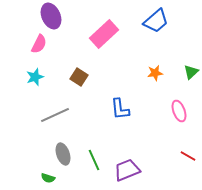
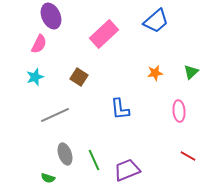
pink ellipse: rotated 15 degrees clockwise
gray ellipse: moved 2 px right
